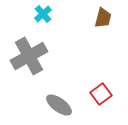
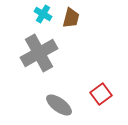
cyan cross: rotated 18 degrees counterclockwise
brown trapezoid: moved 32 px left
gray cross: moved 10 px right, 3 px up
